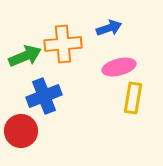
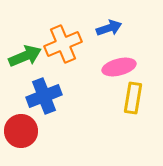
orange cross: rotated 18 degrees counterclockwise
